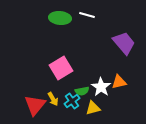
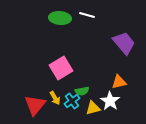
white star: moved 9 px right, 14 px down
yellow arrow: moved 2 px right, 1 px up
